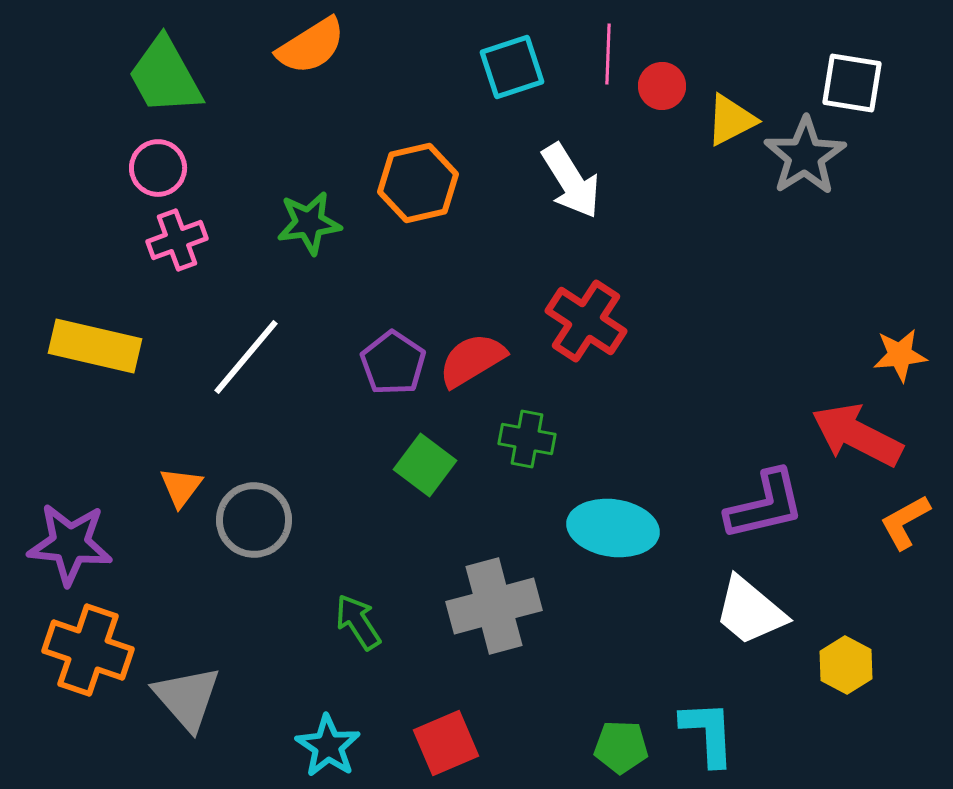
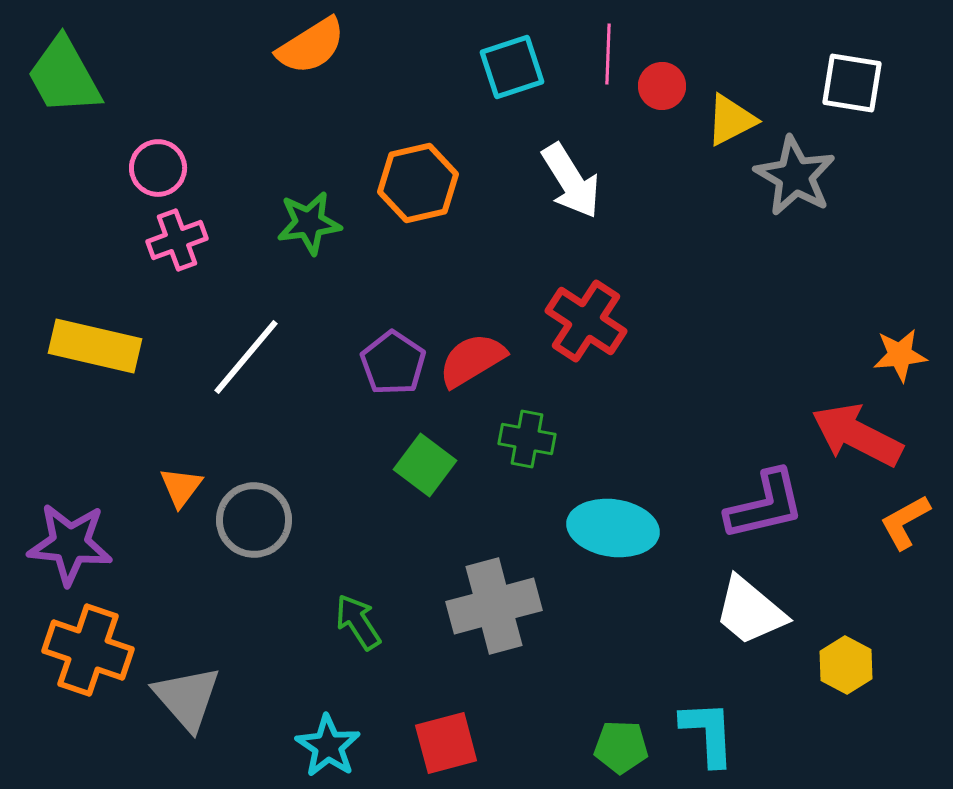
green trapezoid: moved 101 px left
gray star: moved 10 px left, 20 px down; rotated 10 degrees counterclockwise
red square: rotated 8 degrees clockwise
